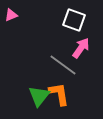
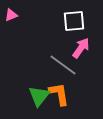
white square: moved 1 px down; rotated 25 degrees counterclockwise
